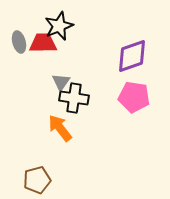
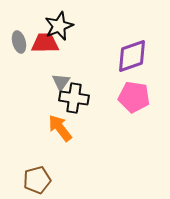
red trapezoid: moved 2 px right
